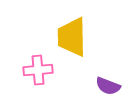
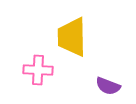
pink cross: rotated 8 degrees clockwise
